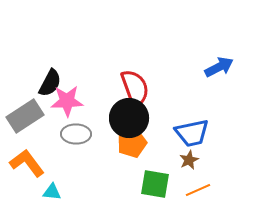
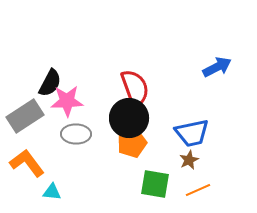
blue arrow: moved 2 px left
